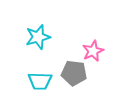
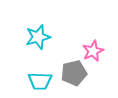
gray pentagon: rotated 20 degrees counterclockwise
